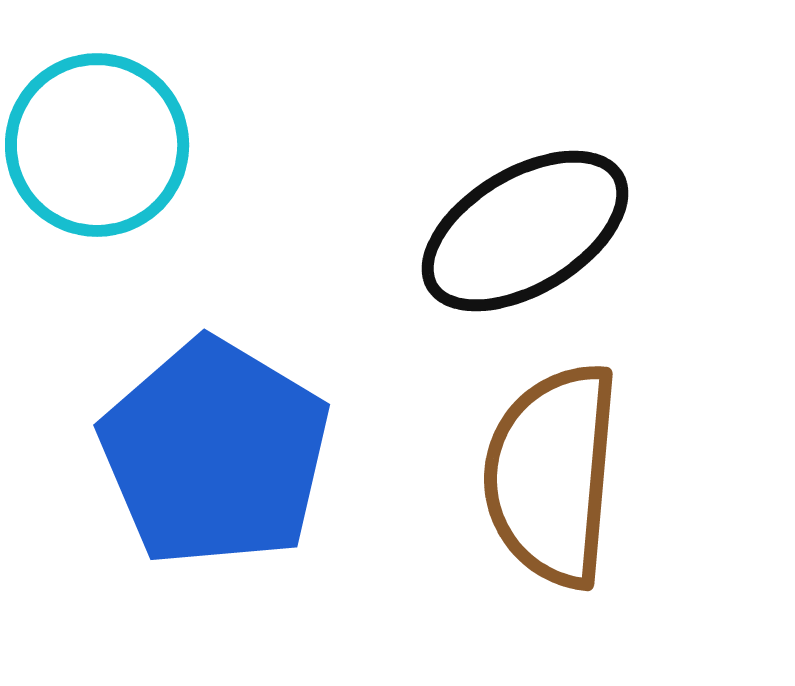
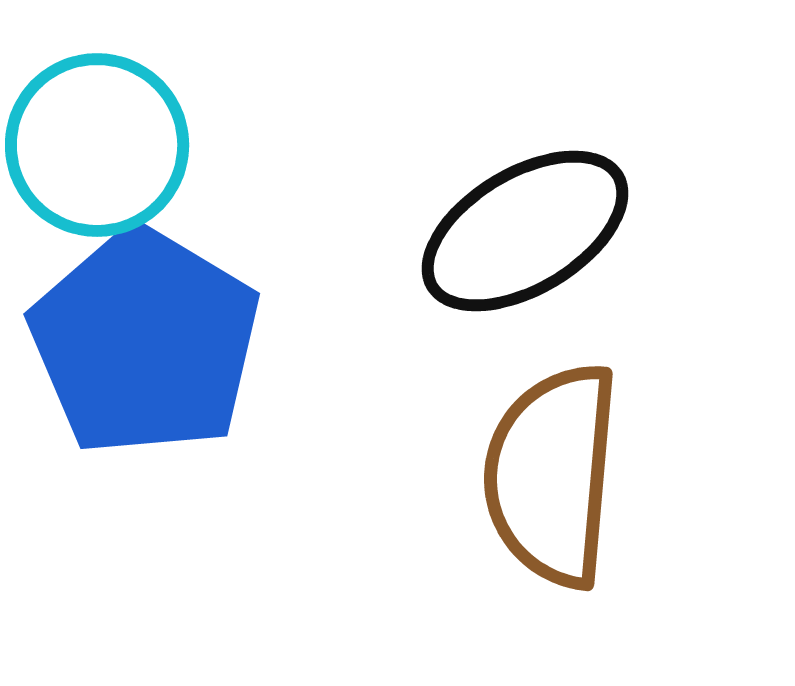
blue pentagon: moved 70 px left, 111 px up
